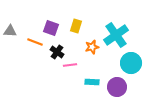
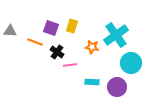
yellow rectangle: moved 4 px left
orange star: rotated 24 degrees clockwise
